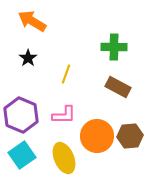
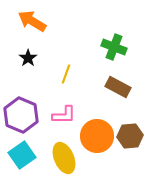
green cross: rotated 20 degrees clockwise
